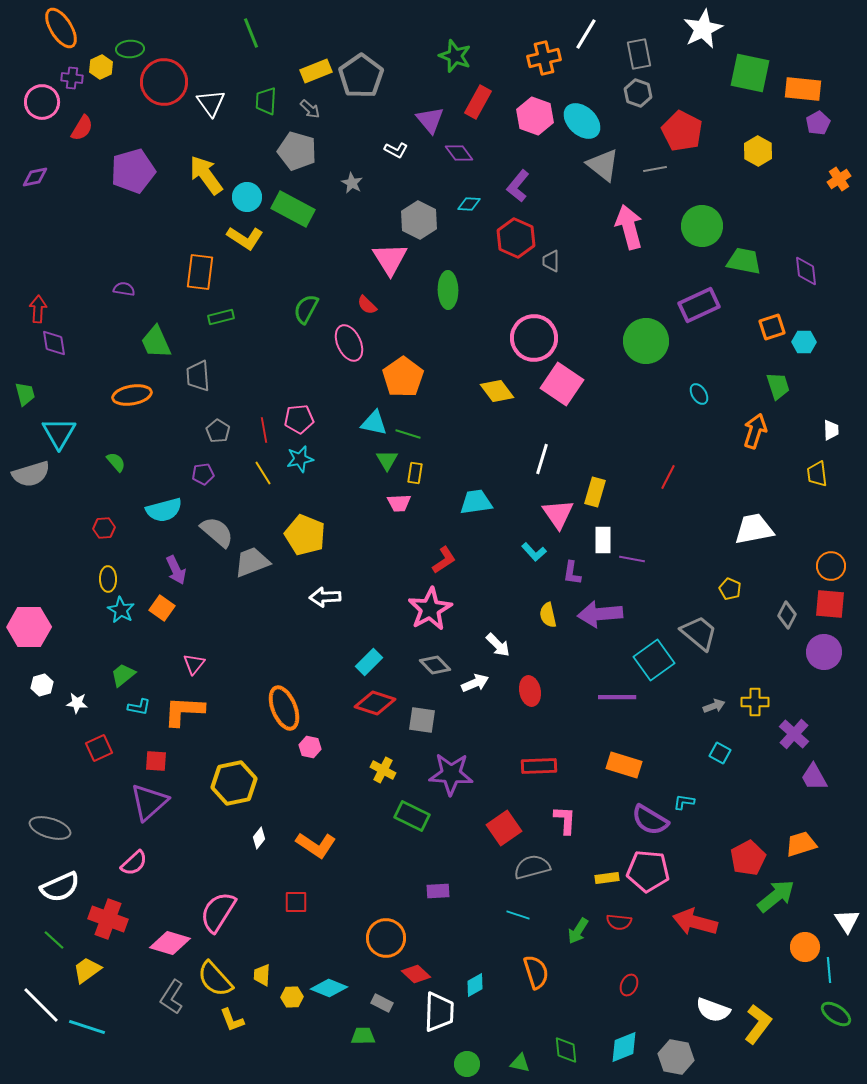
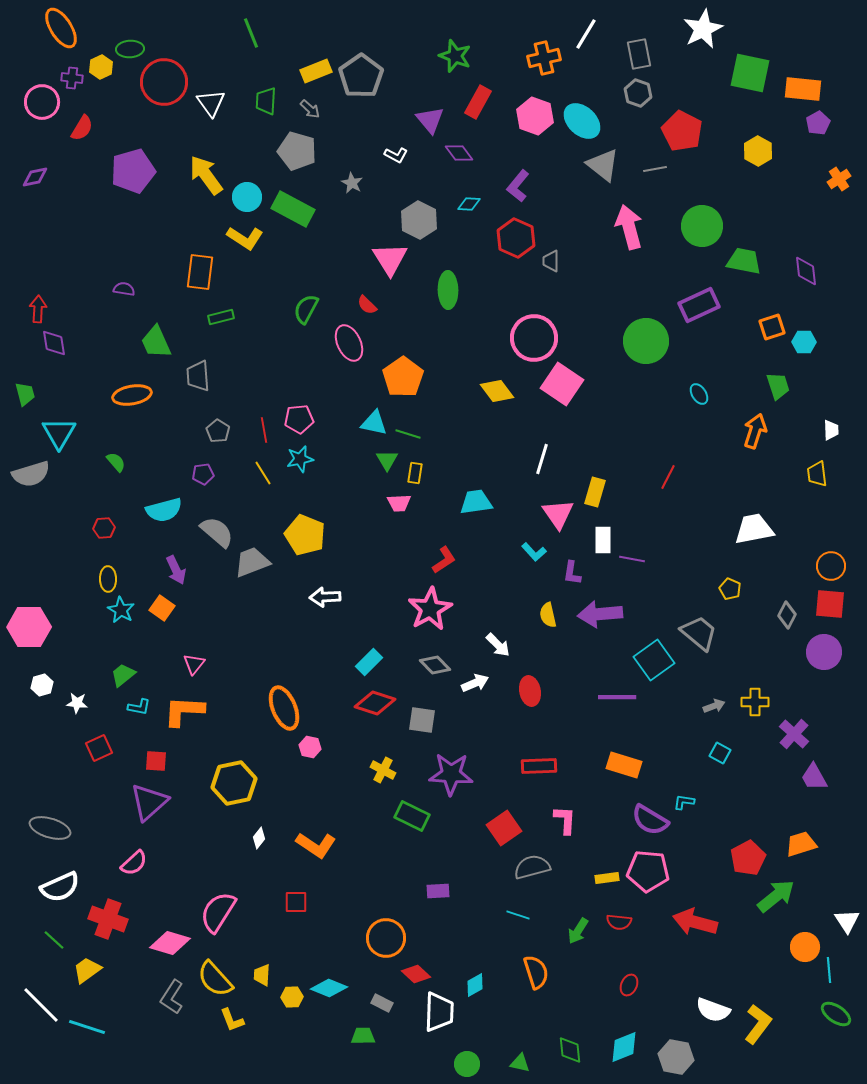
white L-shape at (396, 150): moved 5 px down
green diamond at (566, 1050): moved 4 px right
